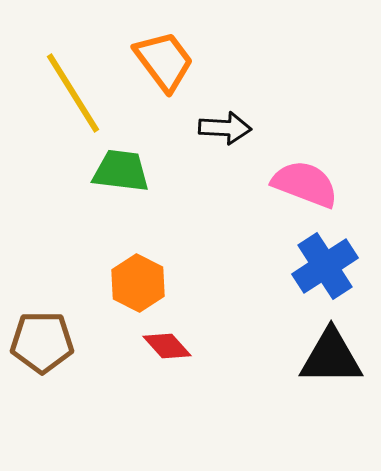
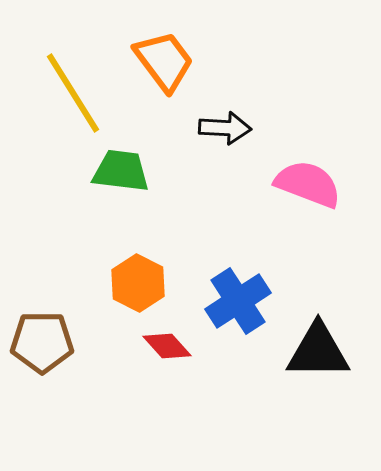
pink semicircle: moved 3 px right
blue cross: moved 87 px left, 35 px down
black triangle: moved 13 px left, 6 px up
